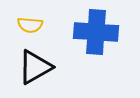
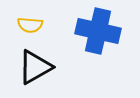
blue cross: moved 2 px right, 1 px up; rotated 9 degrees clockwise
